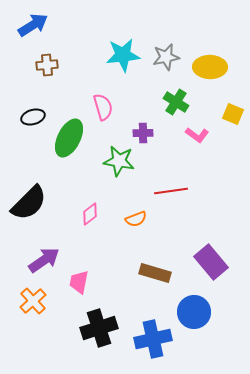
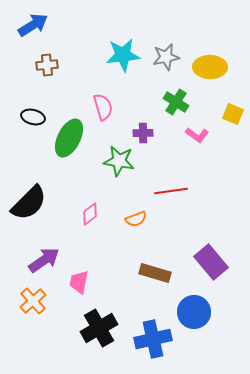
black ellipse: rotated 30 degrees clockwise
black cross: rotated 12 degrees counterclockwise
